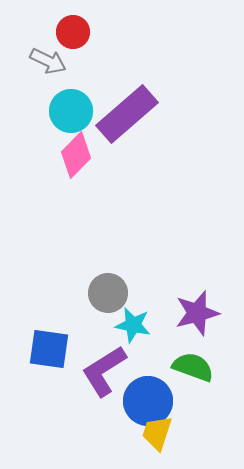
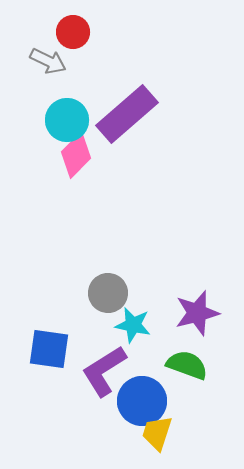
cyan circle: moved 4 px left, 9 px down
green semicircle: moved 6 px left, 2 px up
blue circle: moved 6 px left
